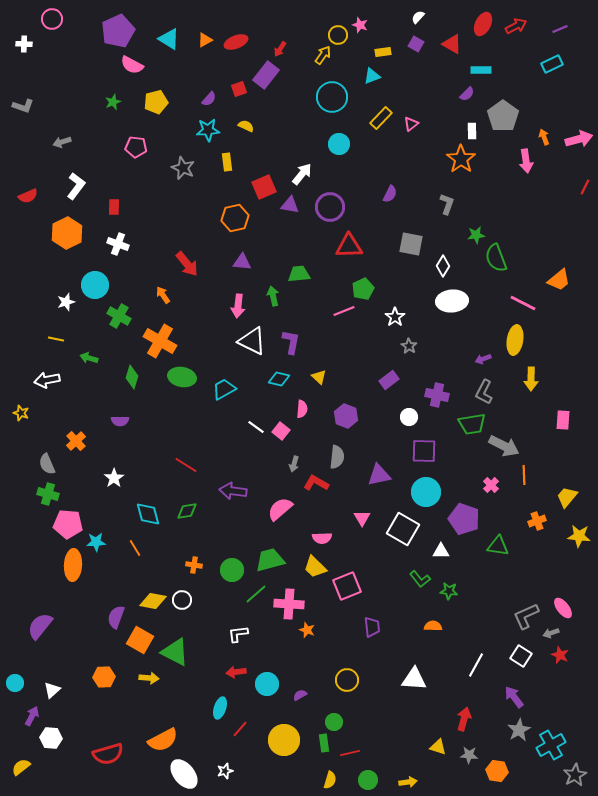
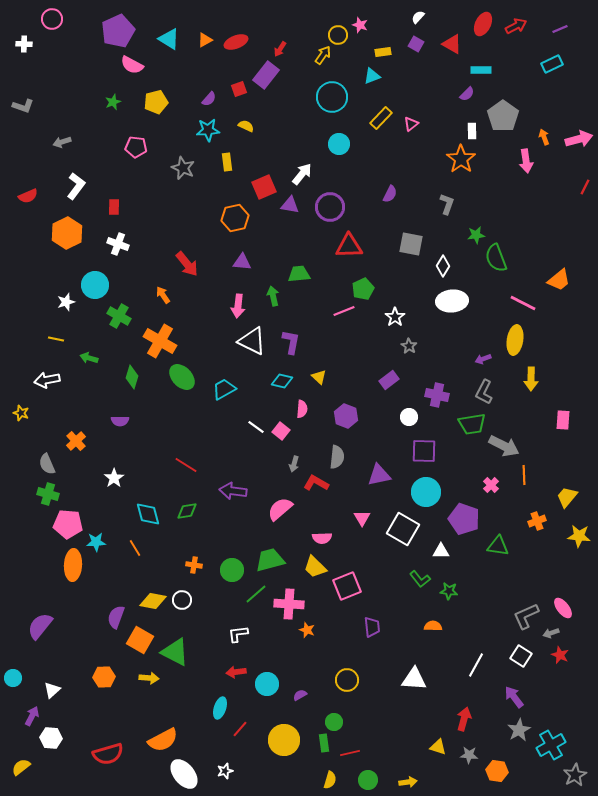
green ellipse at (182, 377): rotated 36 degrees clockwise
cyan diamond at (279, 379): moved 3 px right, 2 px down
cyan circle at (15, 683): moved 2 px left, 5 px up
